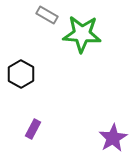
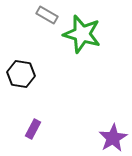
green star: rotated 12 degrees clockwise
black hexagon: rotated 20 degrees counterclockwise
